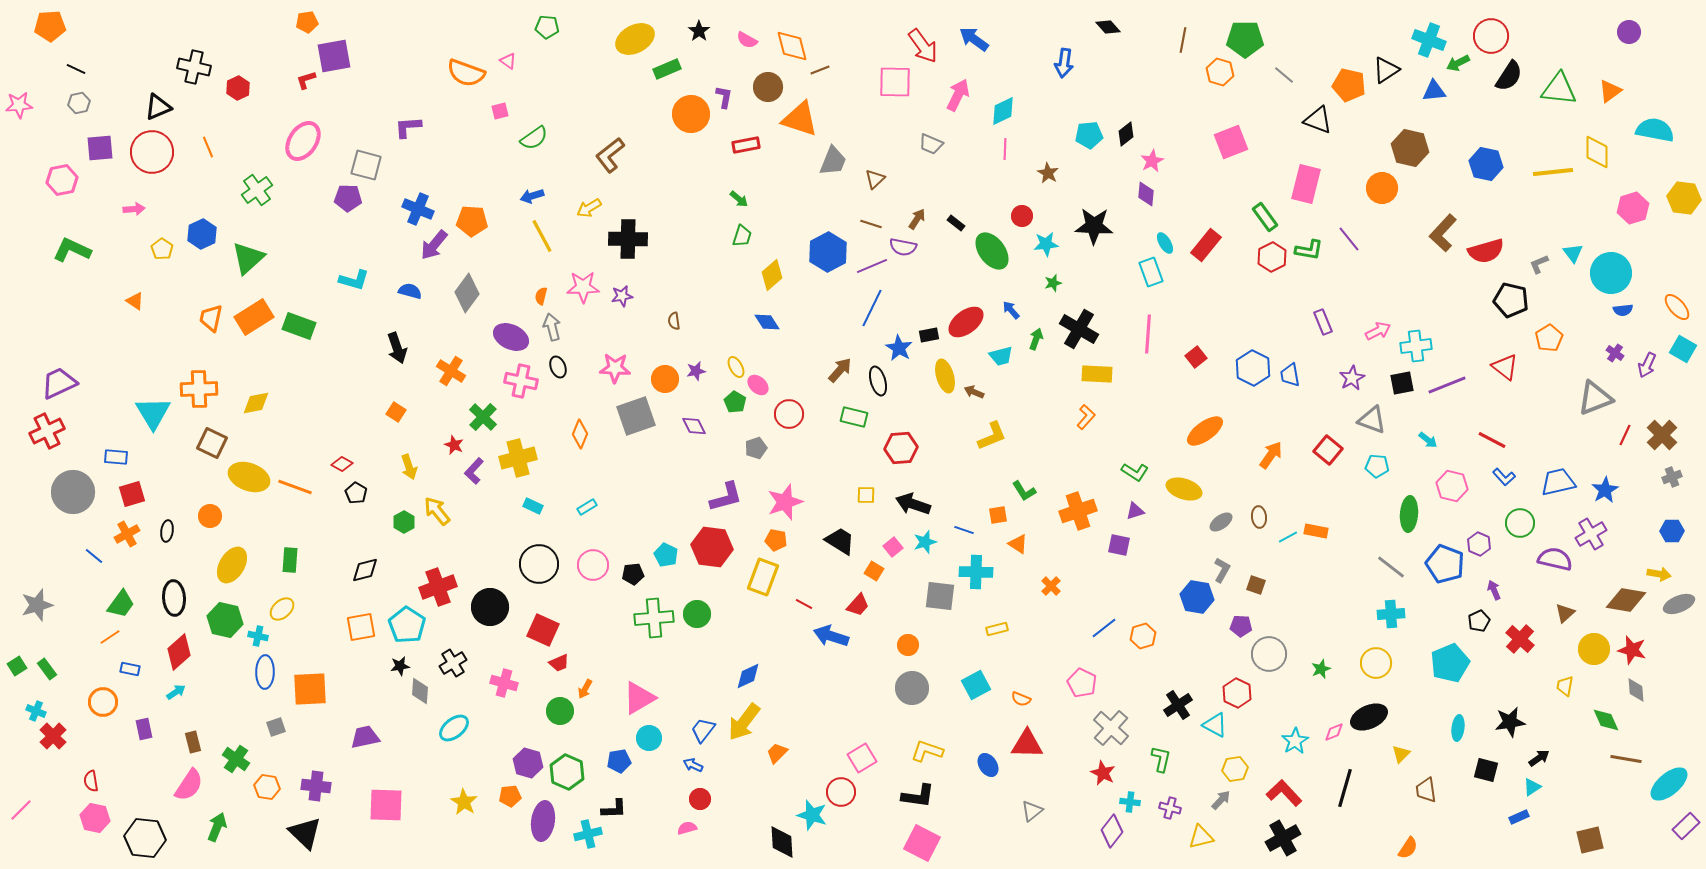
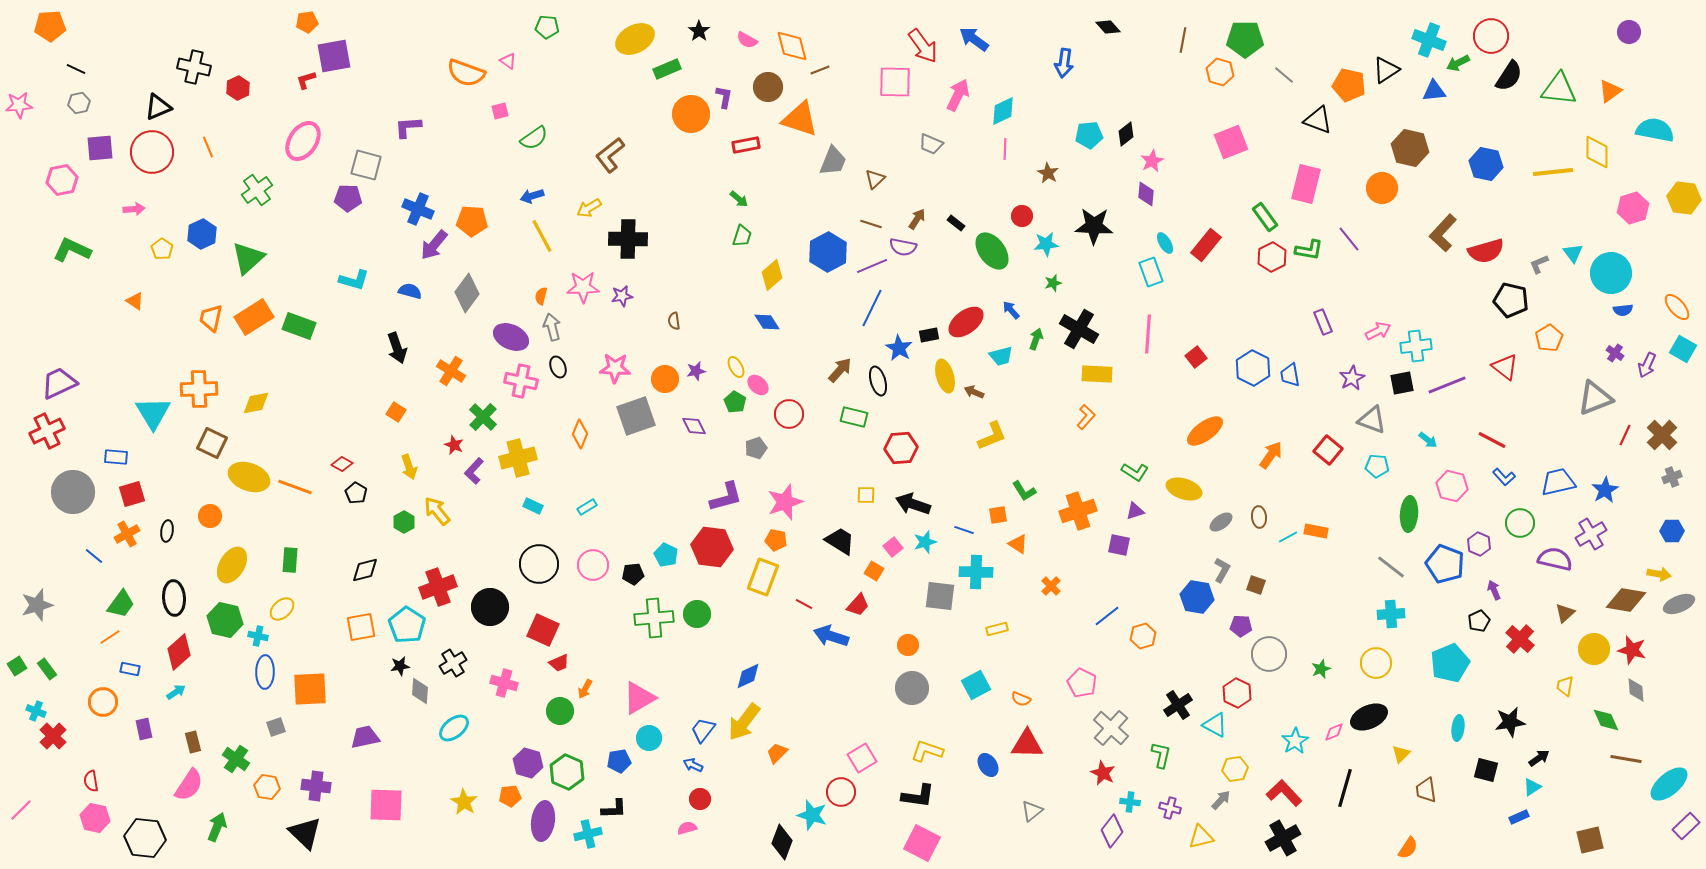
blue line at (1104, 628): moved 3 px right, 12 px up
green L-shape at (1161, 759): moved 4 px up
black diamond at (782, 842): rotated 24 degrees clockwise
